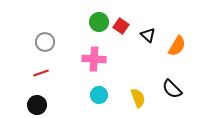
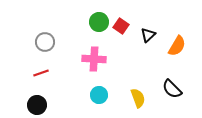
black triangle: rotated 35 degrees clockwise
